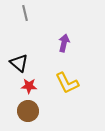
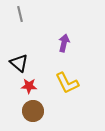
gray line: moved 5 px left, 1 px down
brown circle: moved 5 px right
